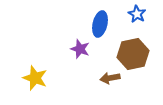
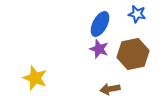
blue star: rotated 18 degrees counterclockwise
blue ellipse: rotated 15 degrees clockwise
purple star: moved 19 px right
brown arrow: moved 11 px down
